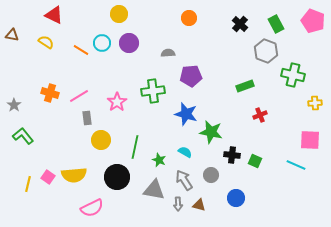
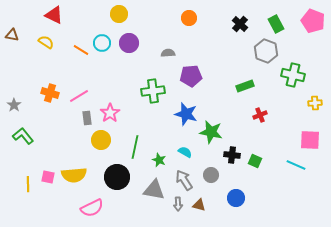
pink star at (117, 102): moved 7 px left, 11 px down
pink square at (48, 177): rotated 24 degrees counterclockwise
yellow line at (28, 184): rotated 14 degrees counterclockwise
